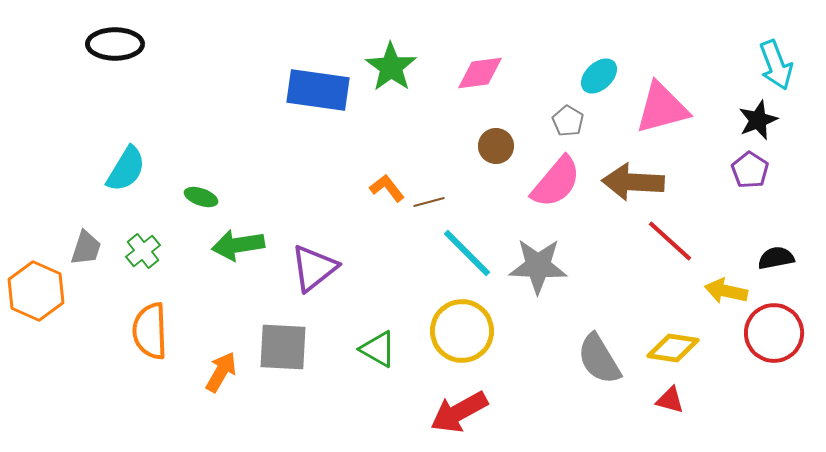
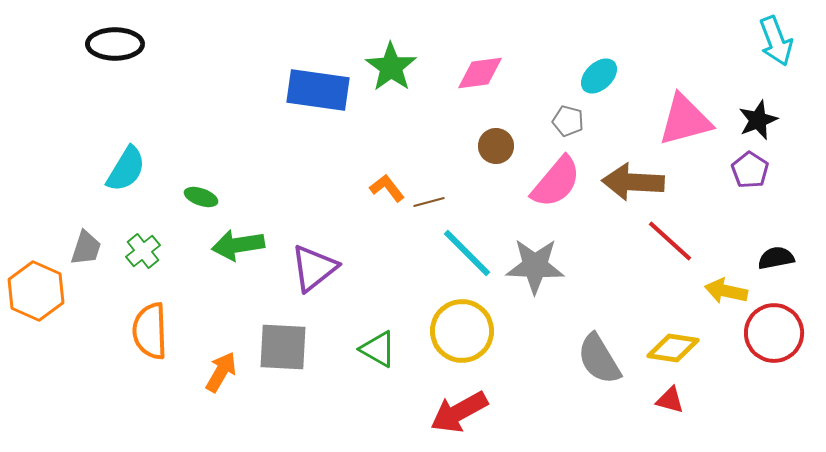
cyan arrow: moved 24 px up
pink triangle: moved 23 px right, 12 px down
gray pentagon: rotated 16 degrees counterclockwise
gray star: moved 3 px left
